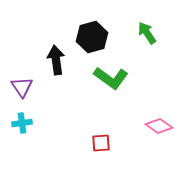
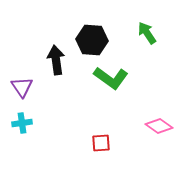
black hexagon: moved 3 px down; rotated 20 degrees clockwise
